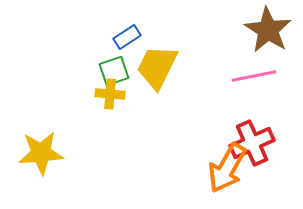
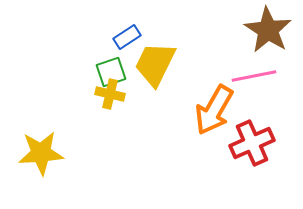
yellow trapezoid: moved 2 px left, 3 px up
green square: moved 3 px left, 1 px down
yellow cross: rotated 8 degrees clockwise
orange arrow: moved 13 px left, 58 px up
